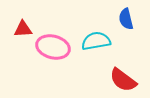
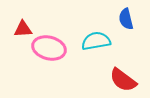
pink ellipse: moved 4 px left, 1 px down
